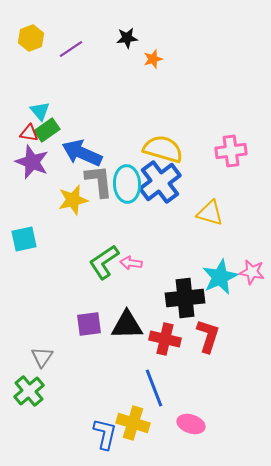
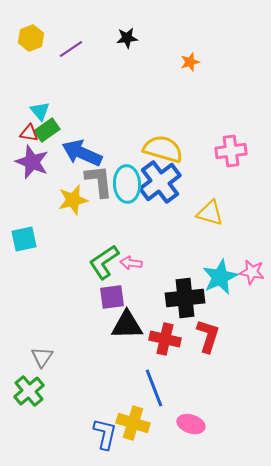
orange star: moved 37 px right, 3 px down
purple square: moved 23 px right, 27 px up
